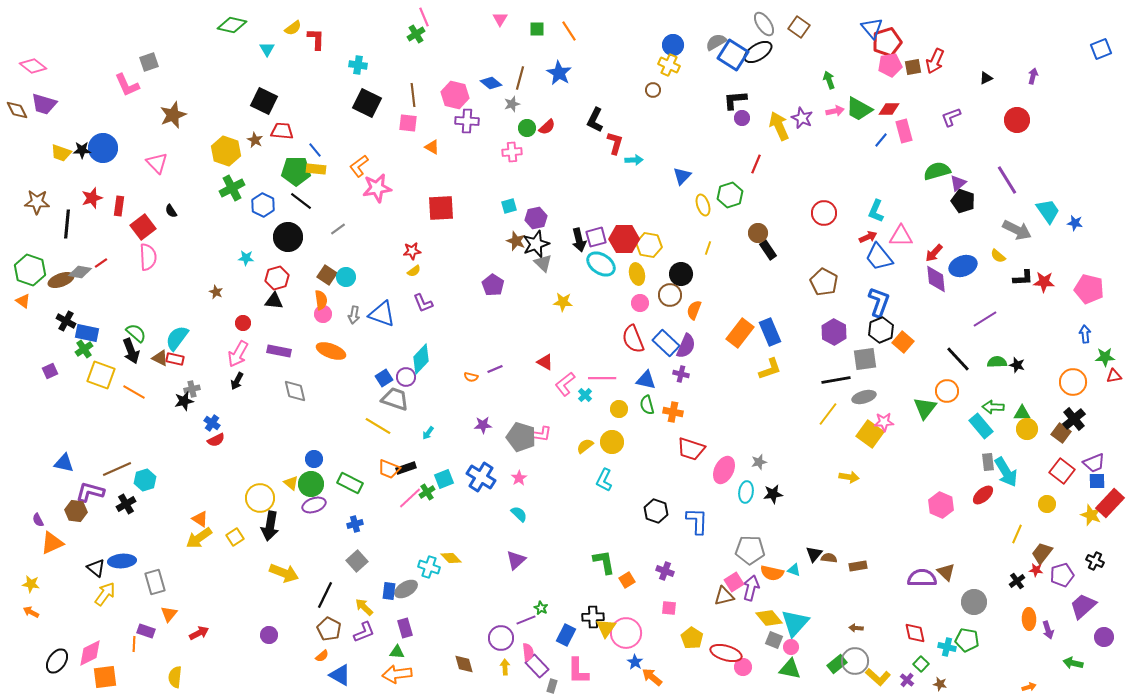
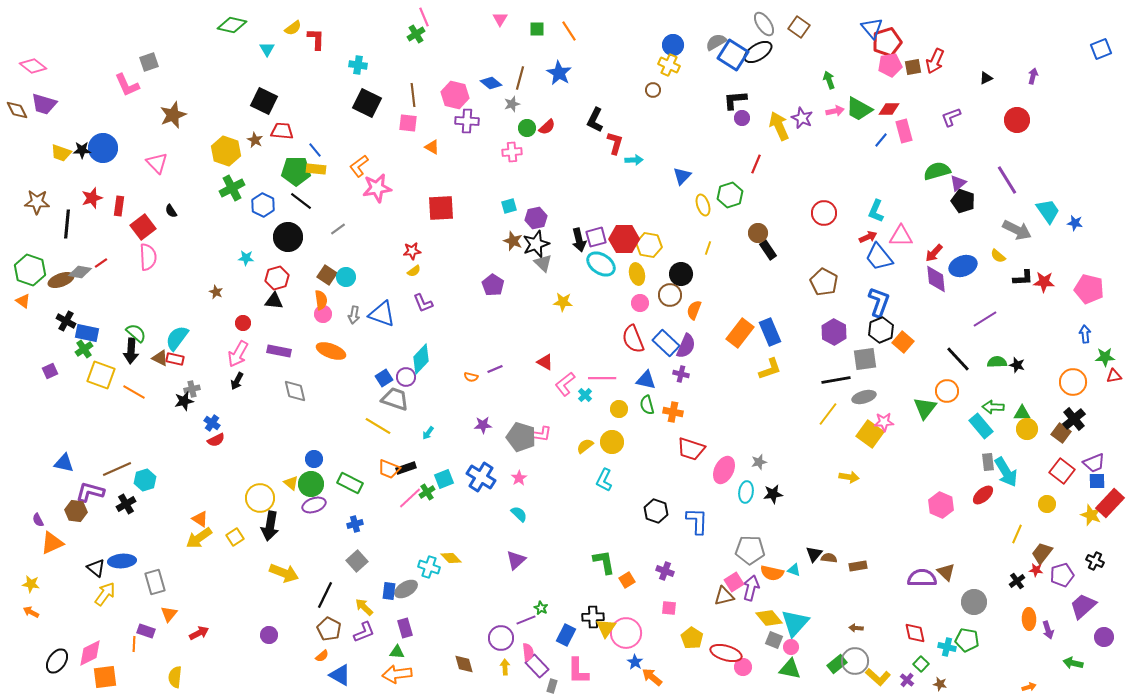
brown star at (516, 241): moved 3 px left
black arrow at (131, 351): rotated 25 degrees clockwise
